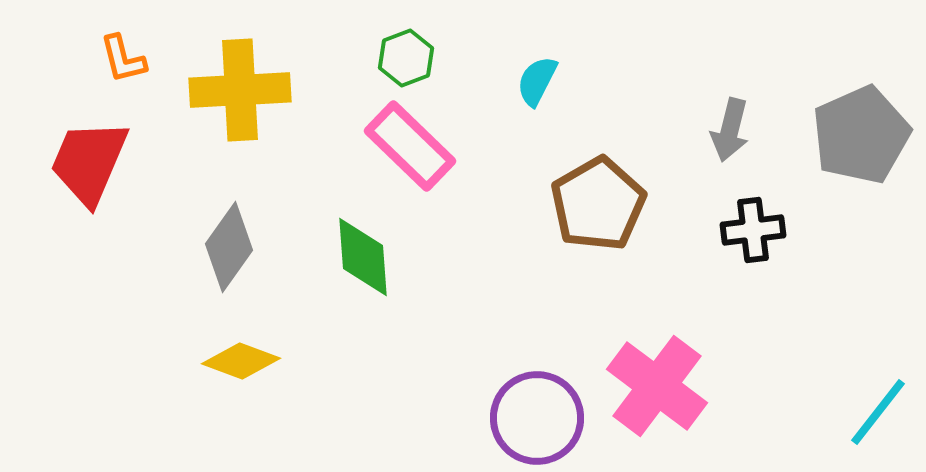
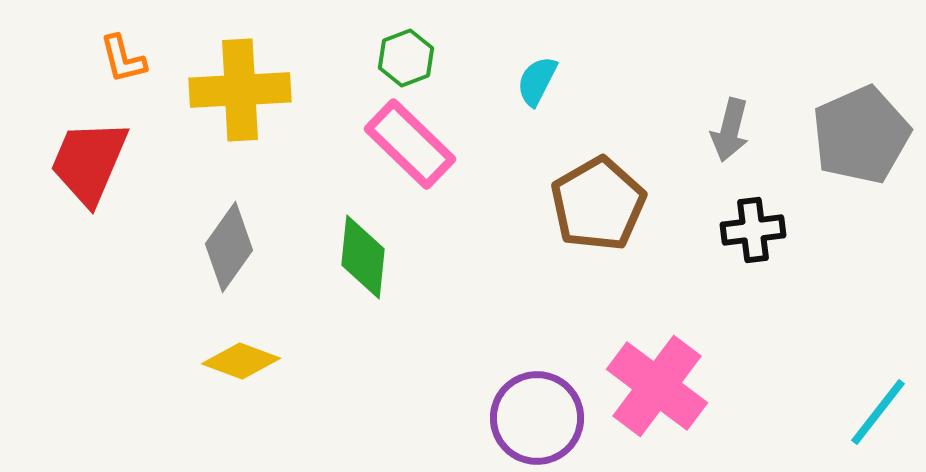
pink rectangle: moved 2 px up
green diamond: rotated 10 degrees clockwise
